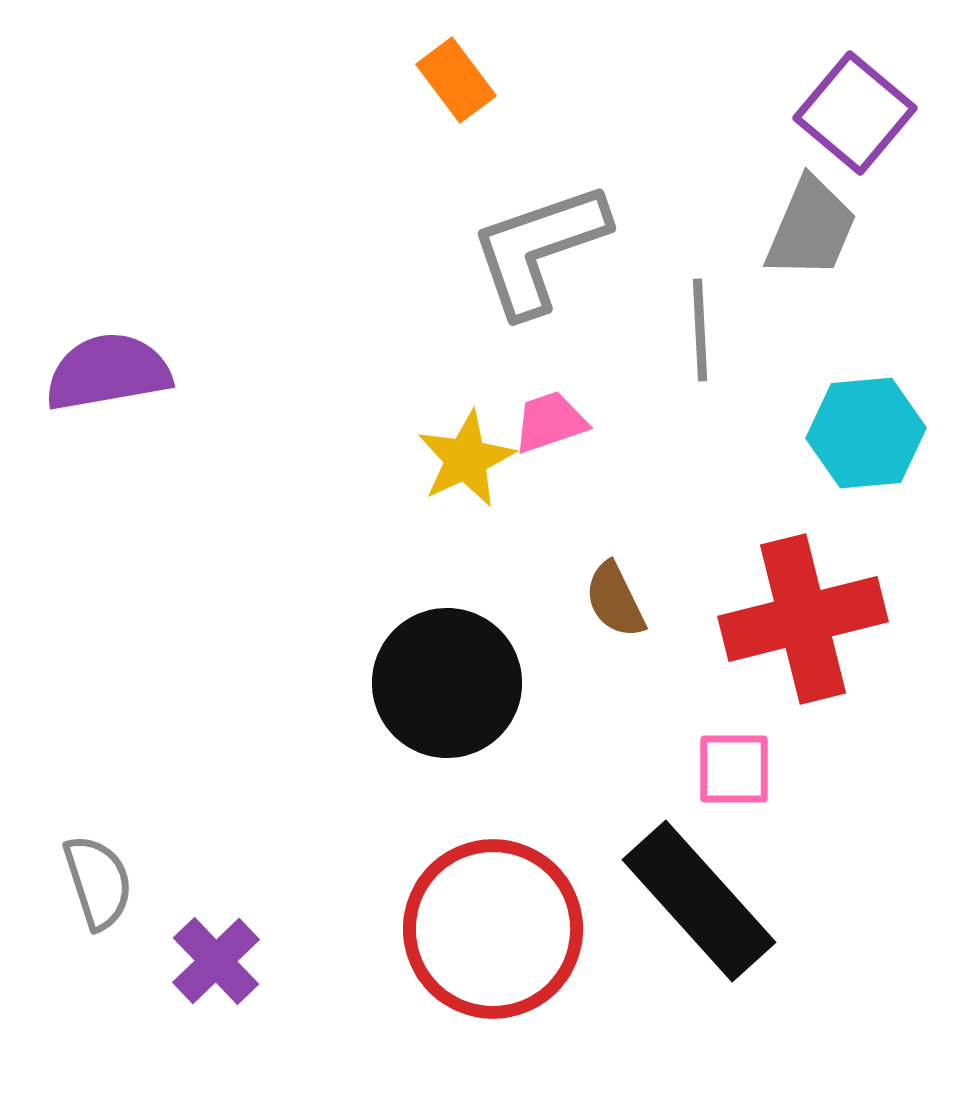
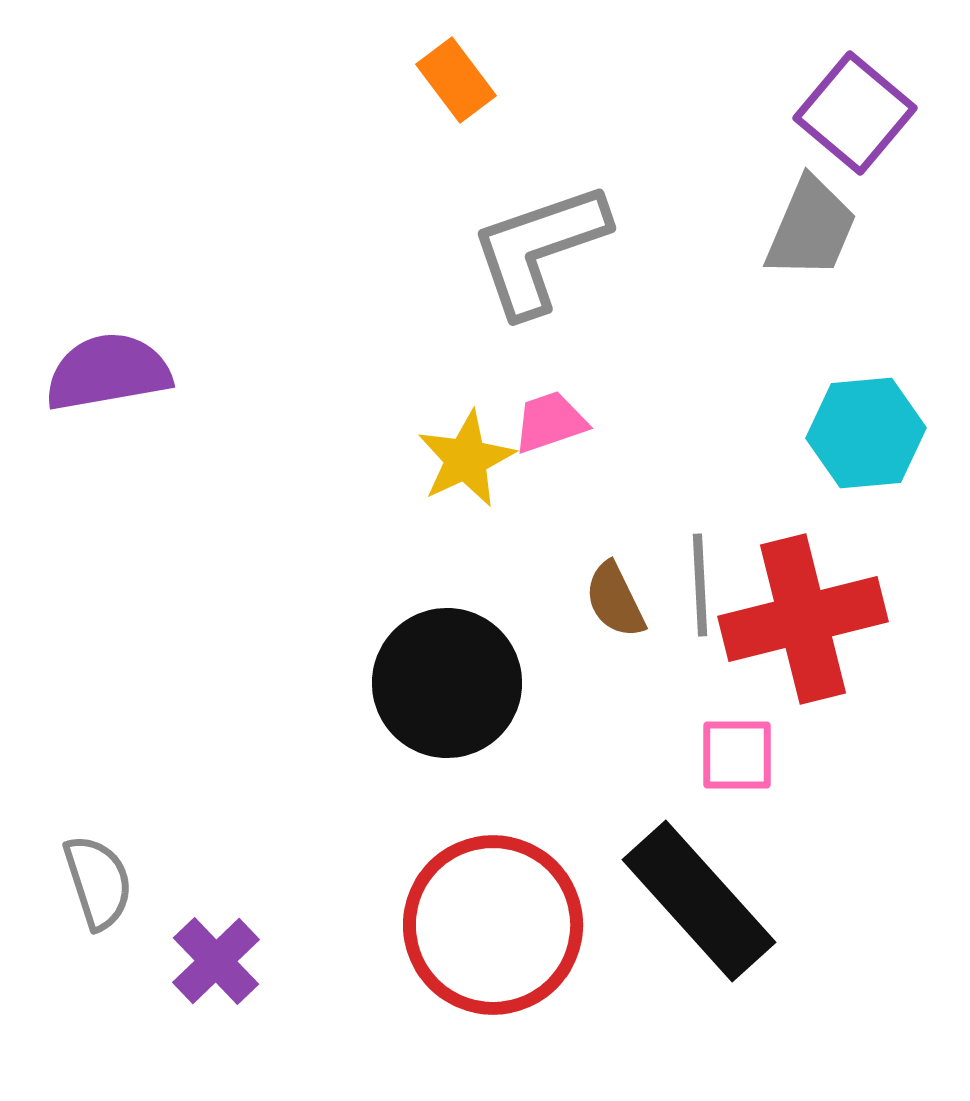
gray line: moved 255 px down
pink square: moved 3 px right, 14 px up
red circle: moved 4 px up
